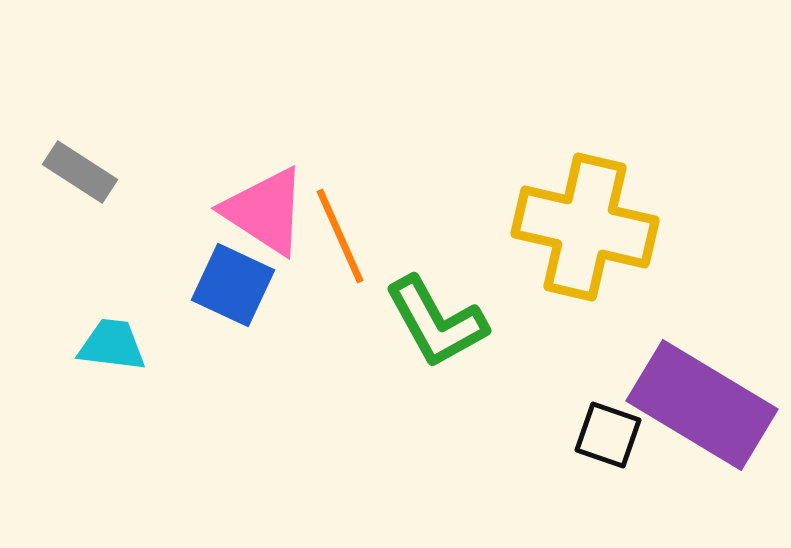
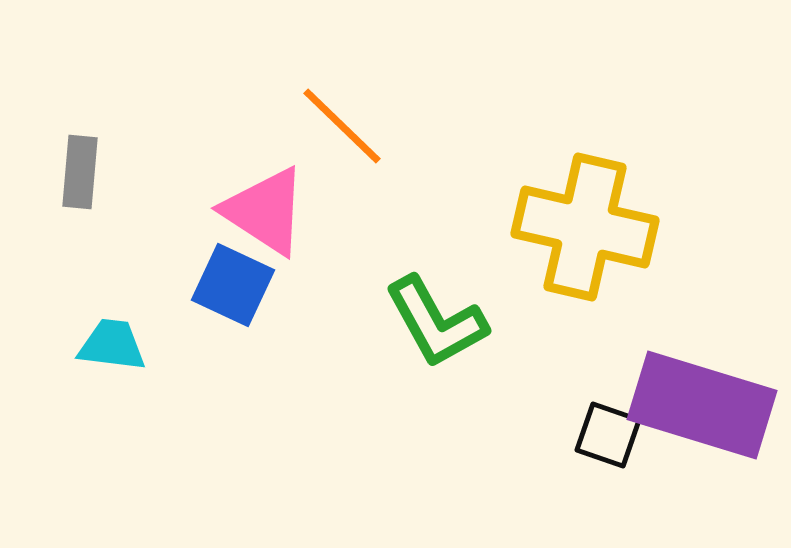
gray rectangle: rotated 62 degrees clockwise
orange line: moved 2 px right, 110 px up; rotated 22 degrees counterclockwise
purple rectangle: rotated 14 degrees counterclockwise
